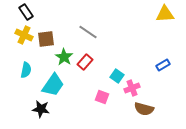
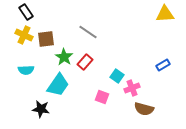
cyan semicircle: rotated 77 degrees clockwise
cyan trapezoid: moved 5 px right
